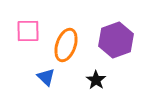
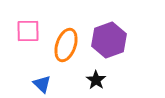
purple hexagon: moved 7 px left
blue triangle: moved 4 px left, 7 px down
